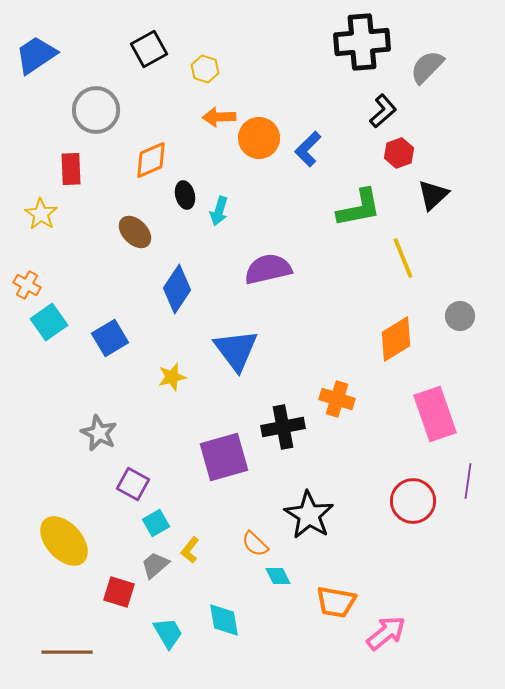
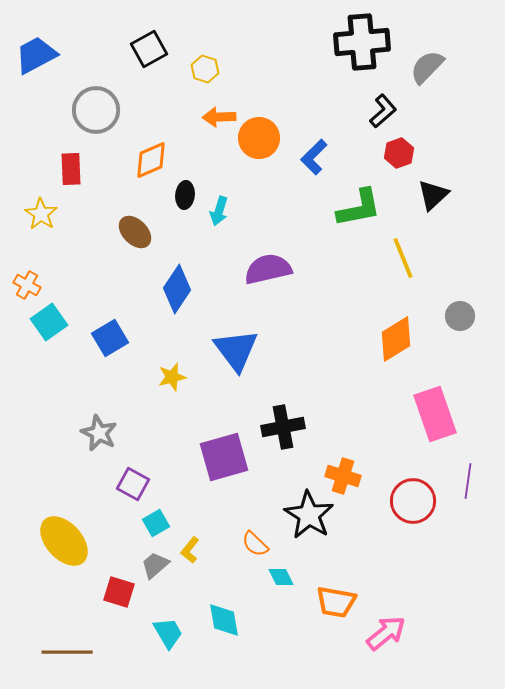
blue trapezoid at (36, 55): rotated 6 degrees clockwise
blue L-shape at (308, 149): moved 6 px right, 8 px down
black ellipse at (185, 195): rotated 20 degrees clockwise
orange cross at (337, 399): moved 6 px right, 77 px down
cyan diamond at (278, 576): moved 3 px right, 1 px down
